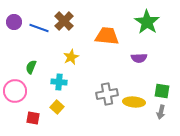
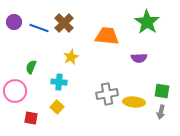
brown cross: moved 2 px down
red square: moved 2 px left
